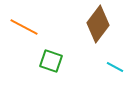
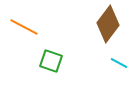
brown diamond: moved 10 px right
cyan line: moved 4 px right, 4 px up
